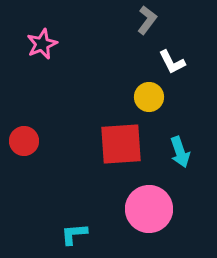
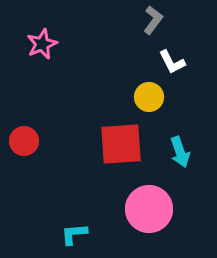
gray L-shape: moved 6 px right
